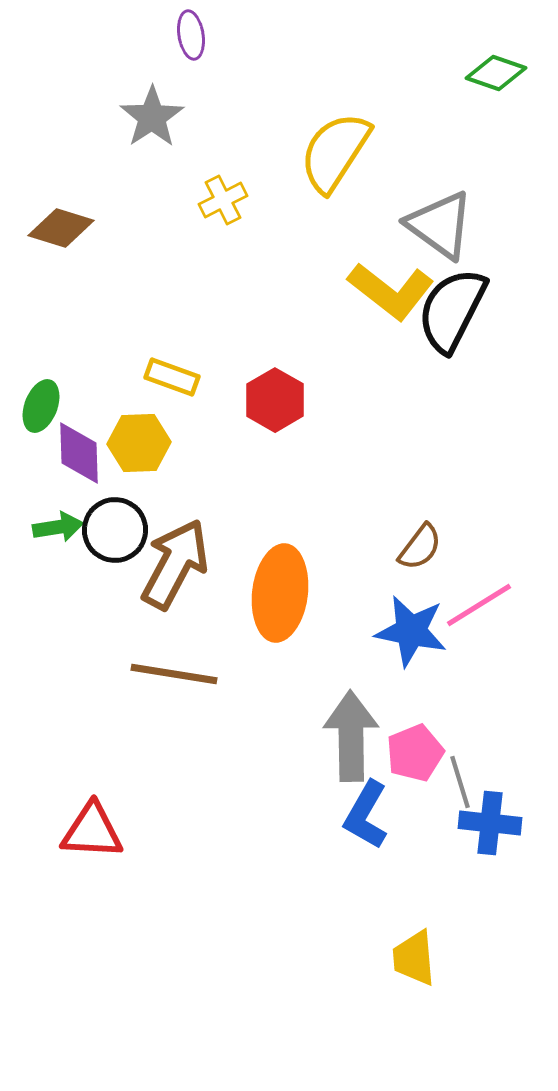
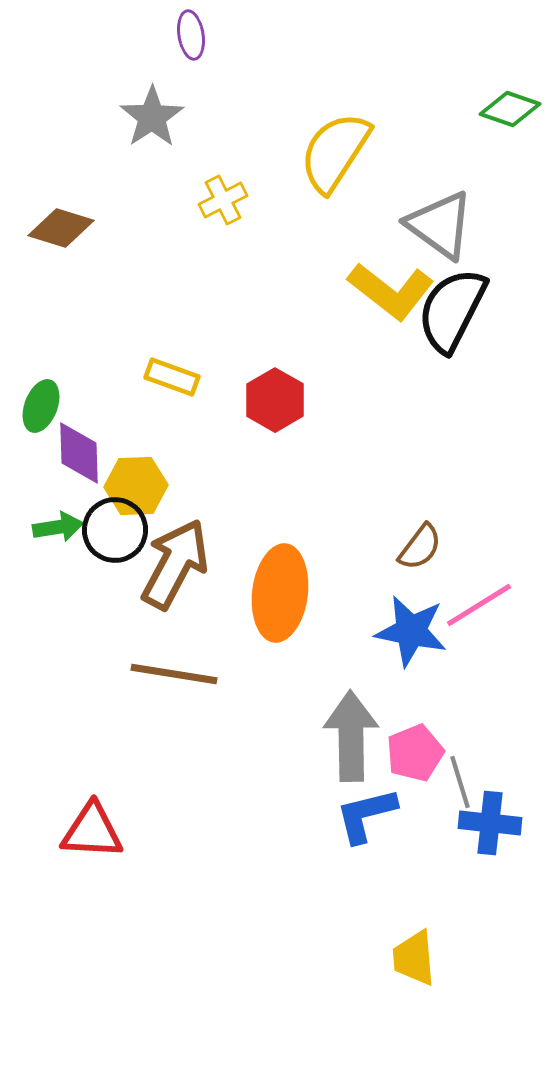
green diamond: moved 14 px right, 36 px down
yellow hexagon: moved 3 px left, 43 px down
blue L-shape: rotated 46 degrees clockwise
